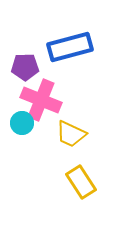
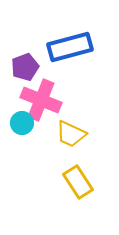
purple pentagon: rotated 20 degrees counterclockwise
yellow rectangle: moved 3 px left
